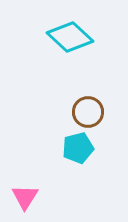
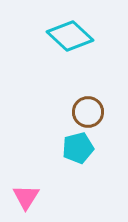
cyan diamond: moved 1 px up
pink triangle: moved 1 px right
